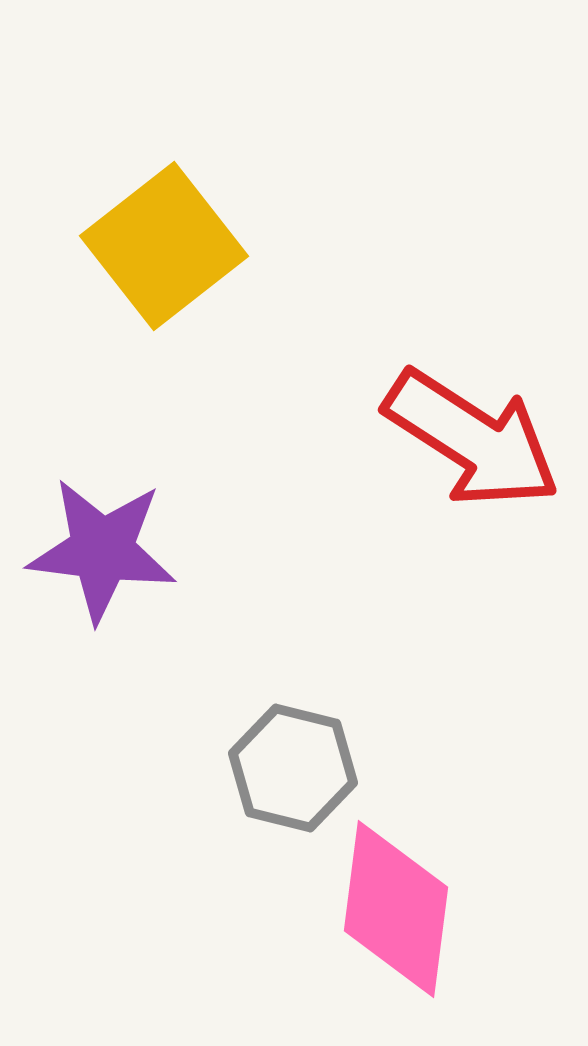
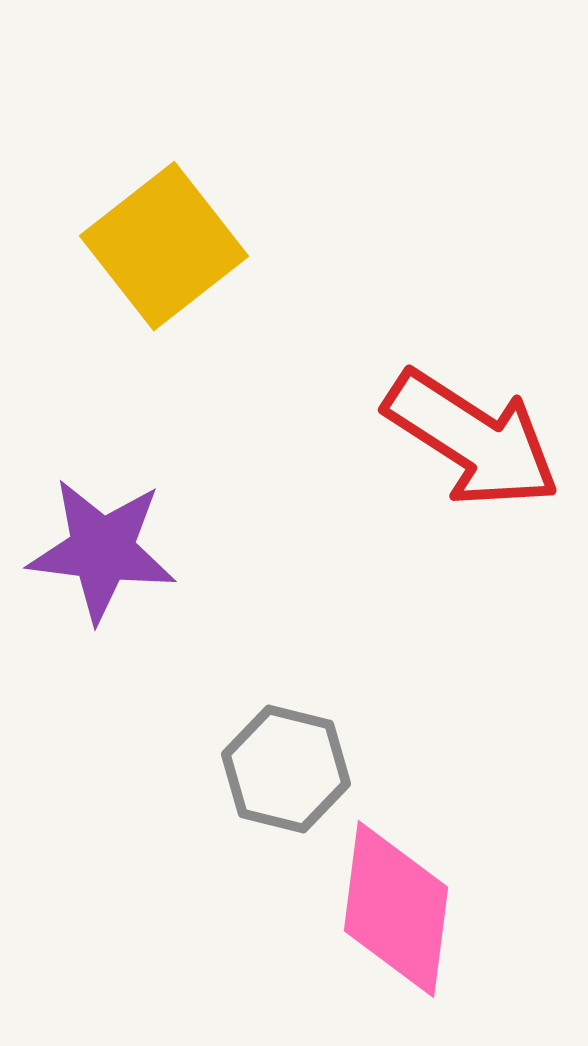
gray hexagon: moved 7 px left, 1 px down
